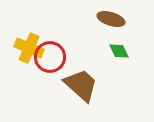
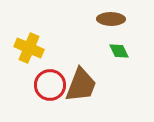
brown ellipse: rotated 16 degrees counterclockwise
red circle: moved 28 px down
brown trapezoid: rotated 69 degrees clockwise
